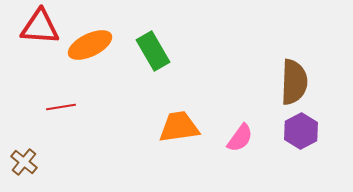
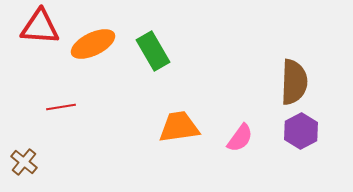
orange ellipse: moved 3 px right, 1 px up
